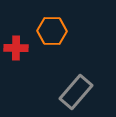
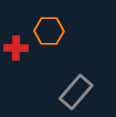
orange hexagon: moved 3 px left
